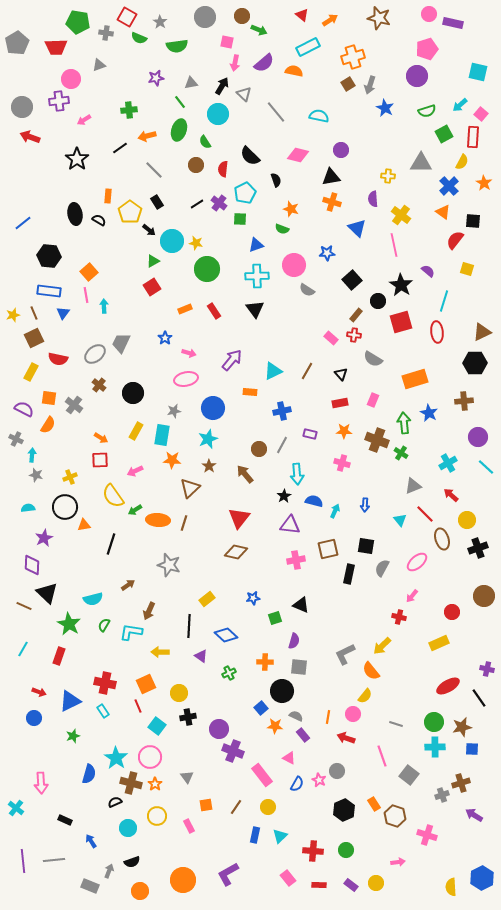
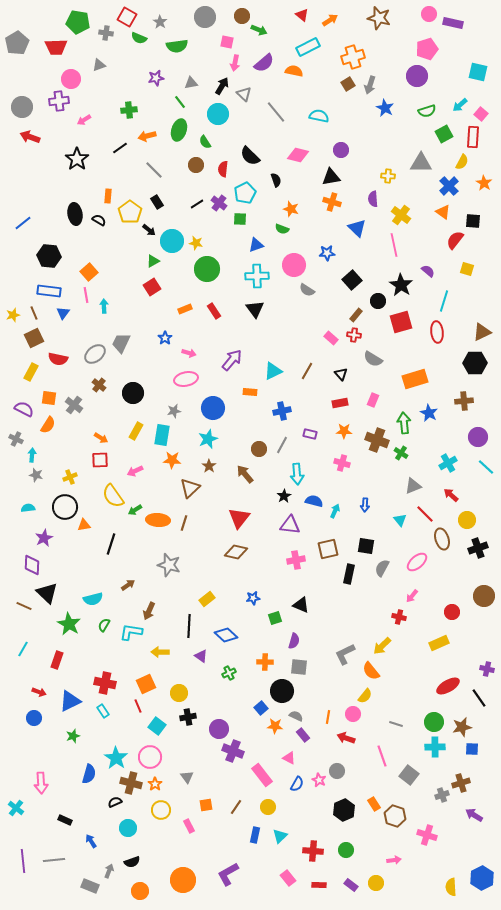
red rectangle at (59, 656): moved 2 px left, 4 px down
yellow circle at (157, 816): moved 4 px right, 6 px up
pink arrow at (398, 862): moved 4 px left, 2 px up
